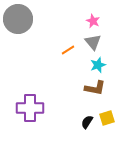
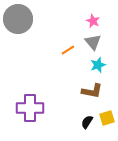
brown L-shape: moved 3 px left, 3 px down
